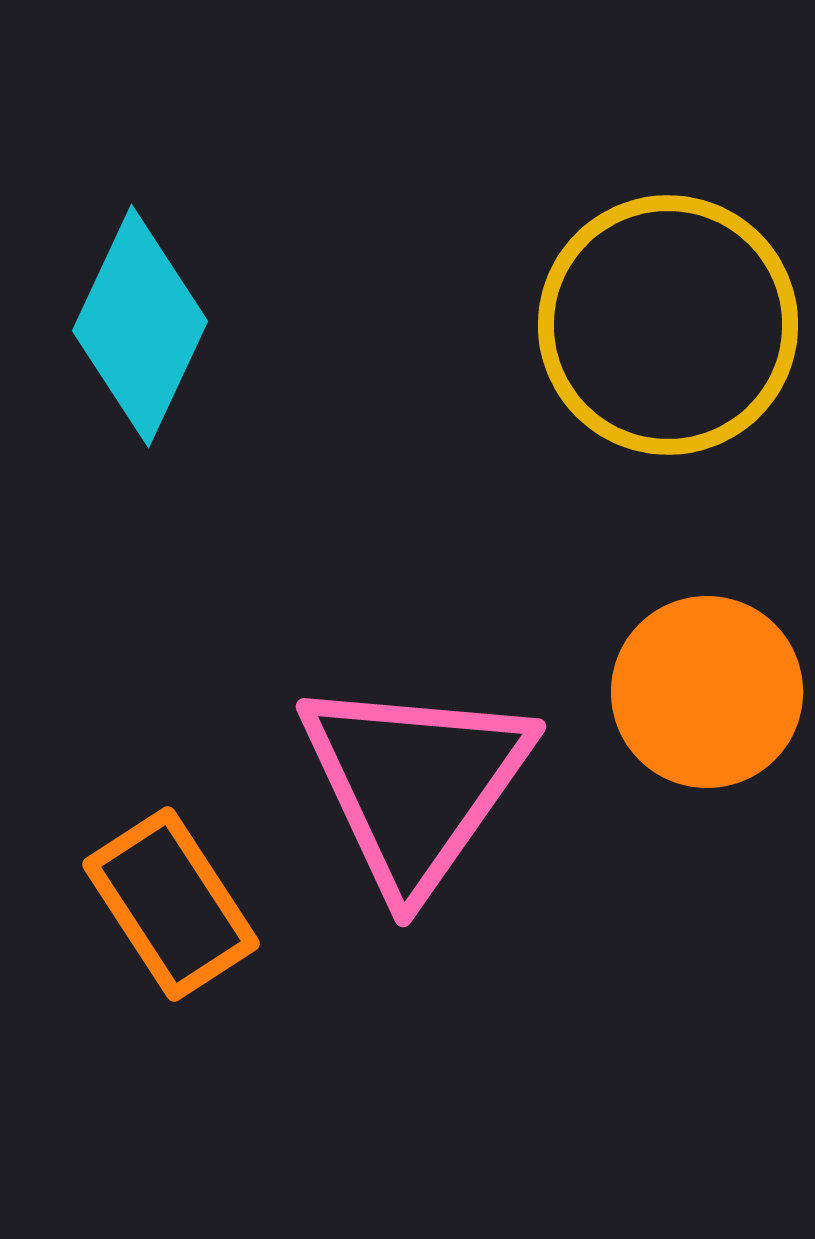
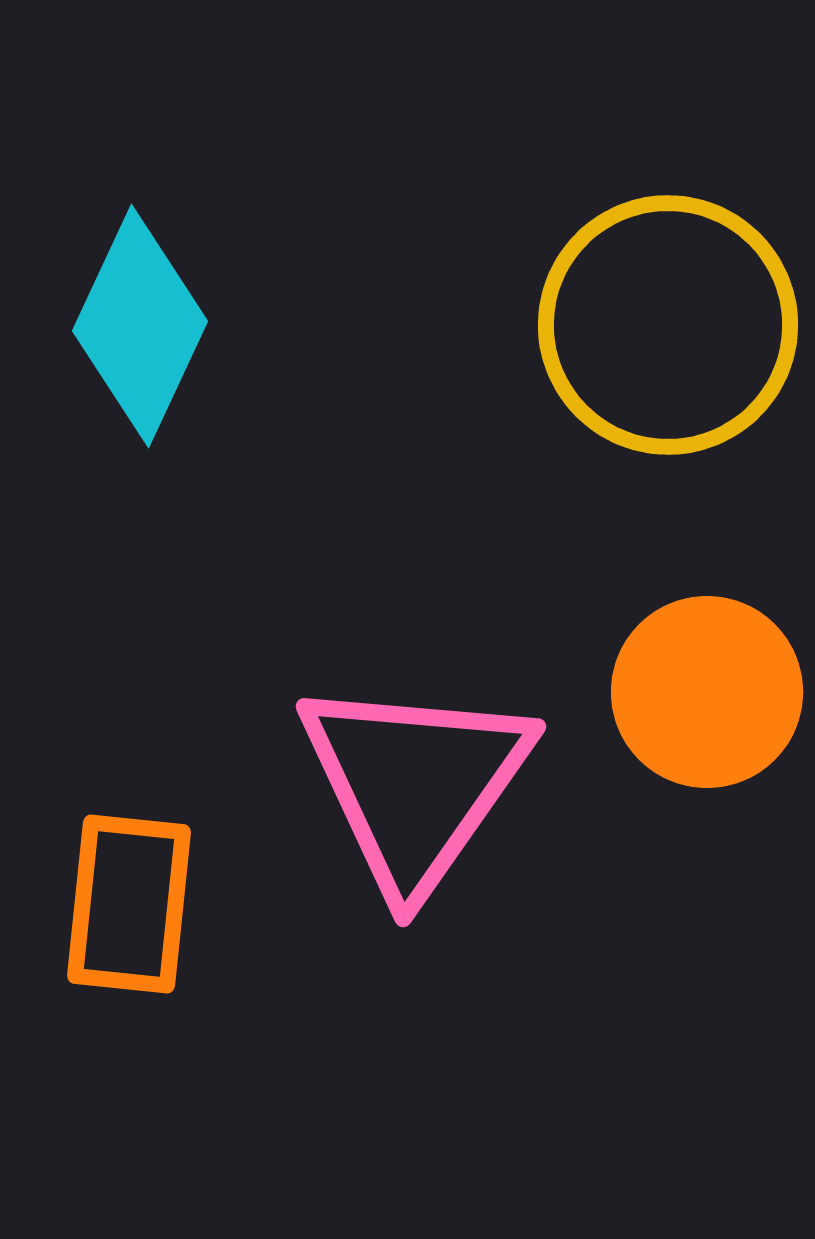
orange rectangle: moved 42 px left; rotated 39 degrees clockwise
